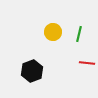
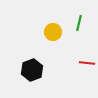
green line: moved 11 px up
black hexagon: moved 1 px up
